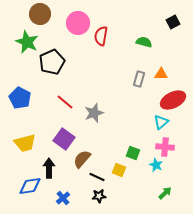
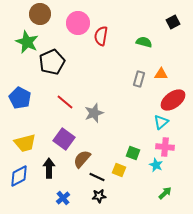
red ellipse: rotated 10 degrees counterclockwise
blue diamond: moved 11 px left, 10 px up; rotated 20 degrees counterclockwise
